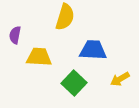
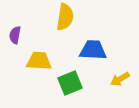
yellow semicircle: rotated 8 degrees counterclockwise
yellow trapezoid: moved 4 px down
green square: moved 4 px left; rotated 25 degrees clockwise
